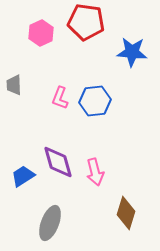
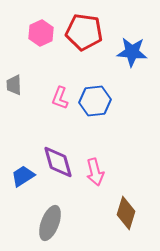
red pentagon: moved 2 px left, 10 px down
